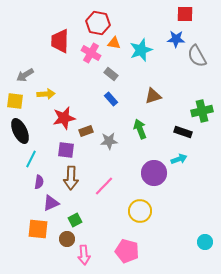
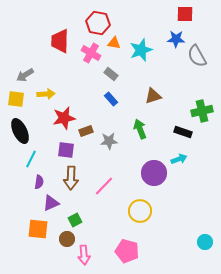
yellow square: moved 1 px right, 2 px up
